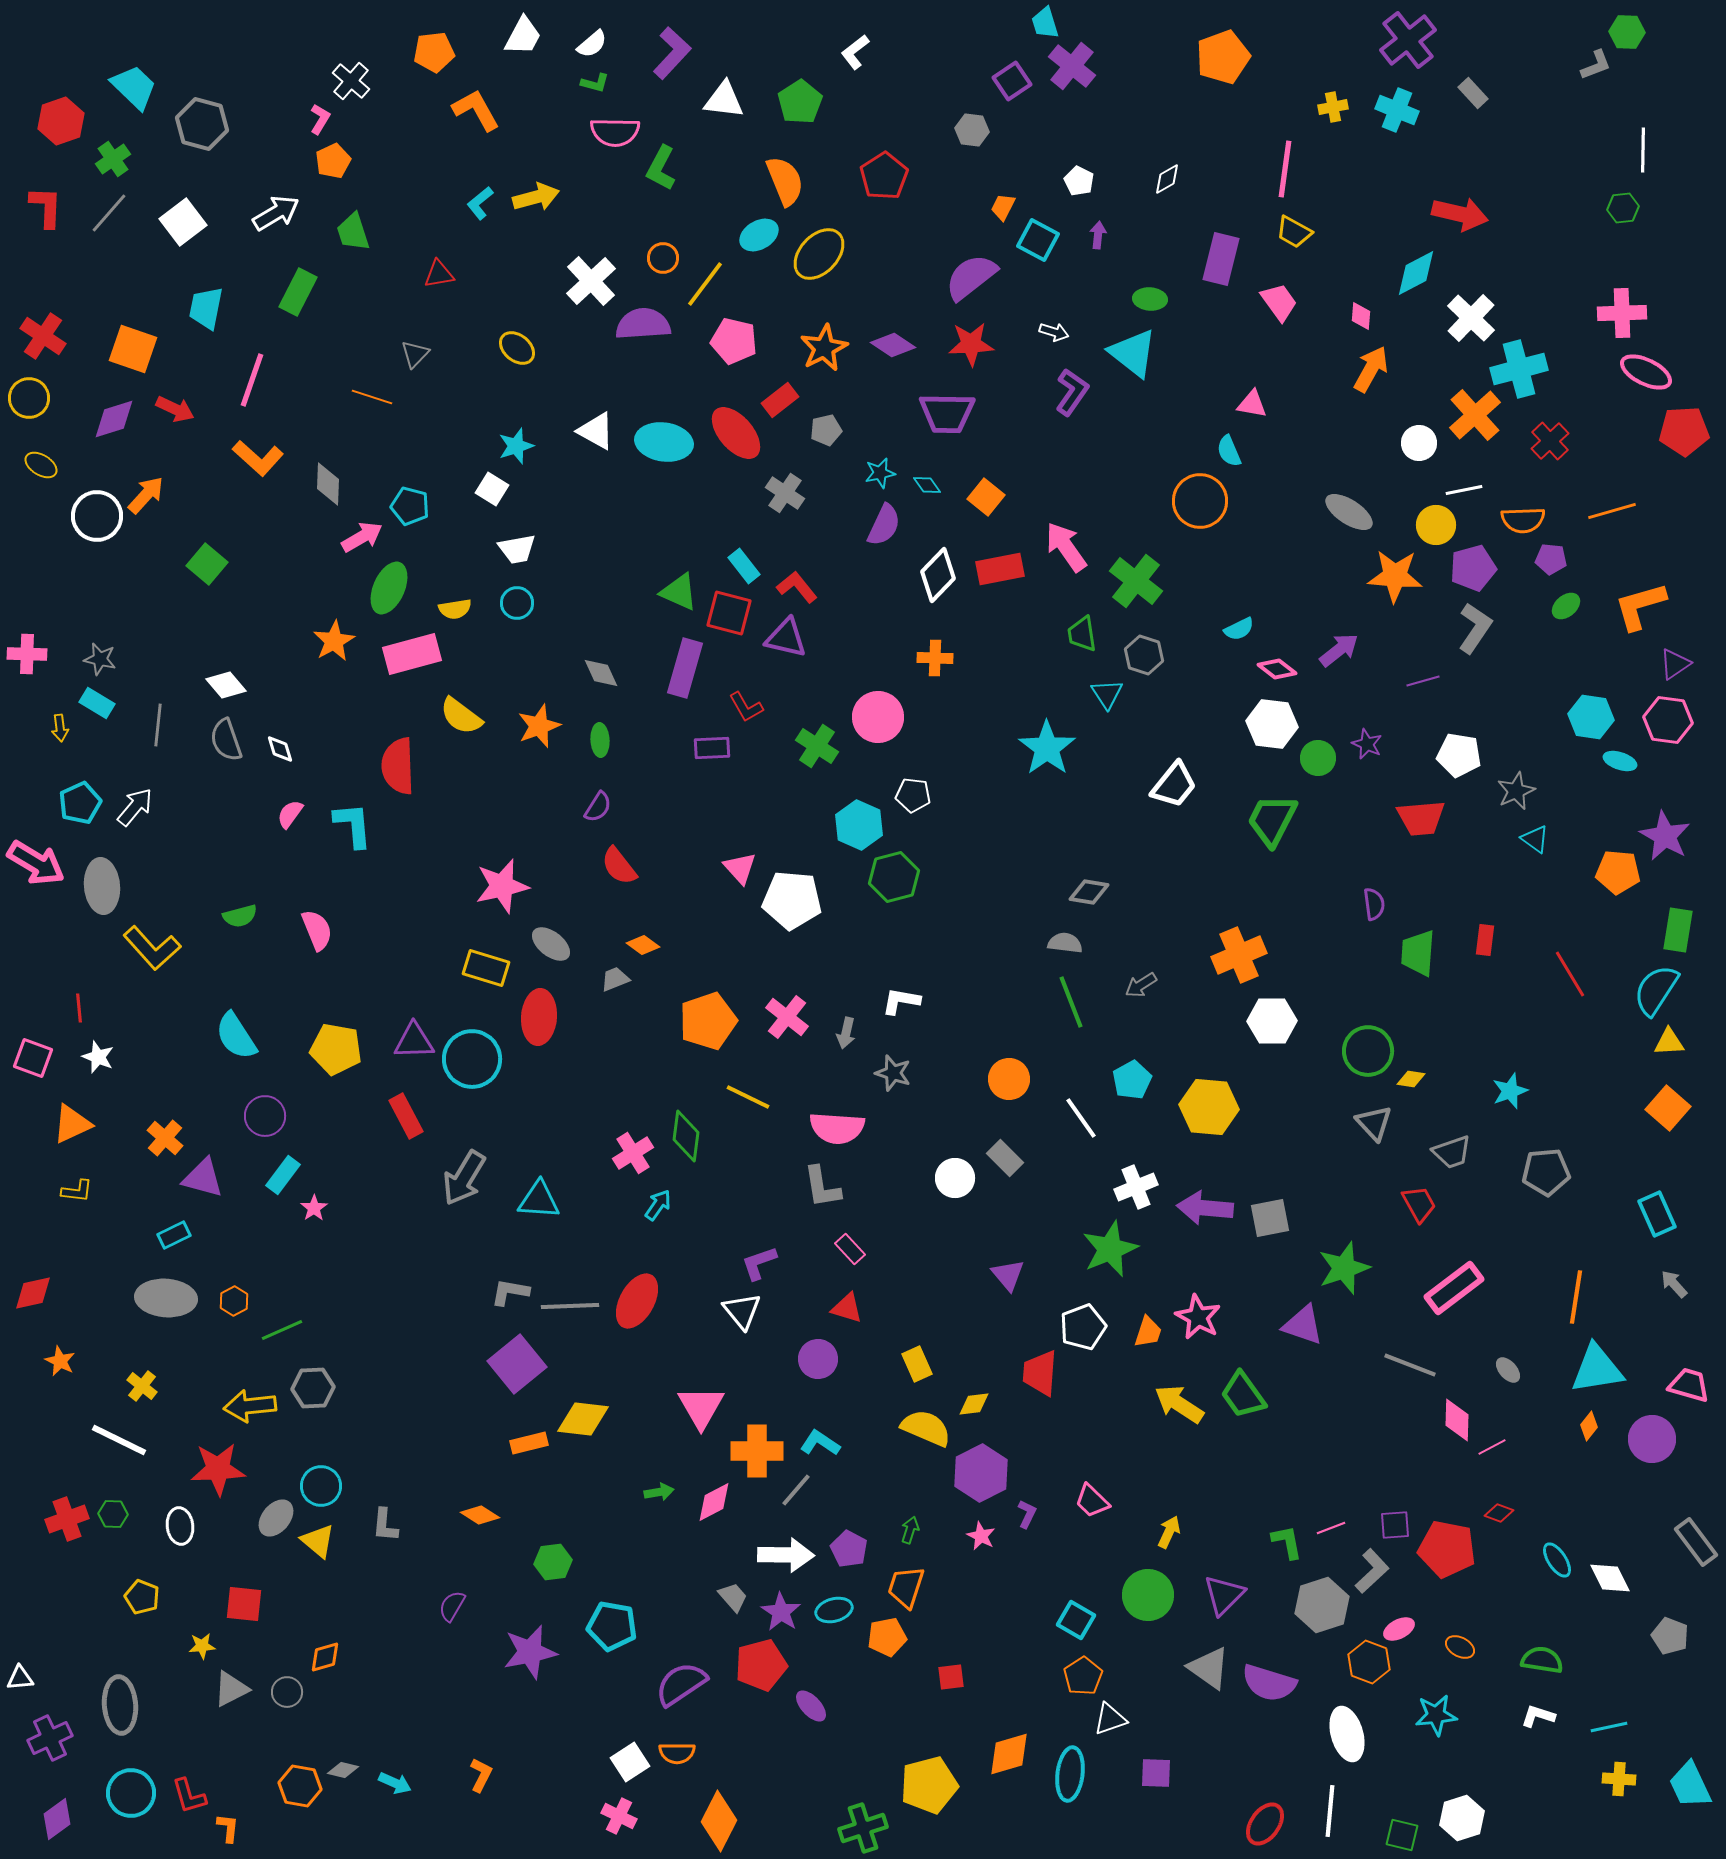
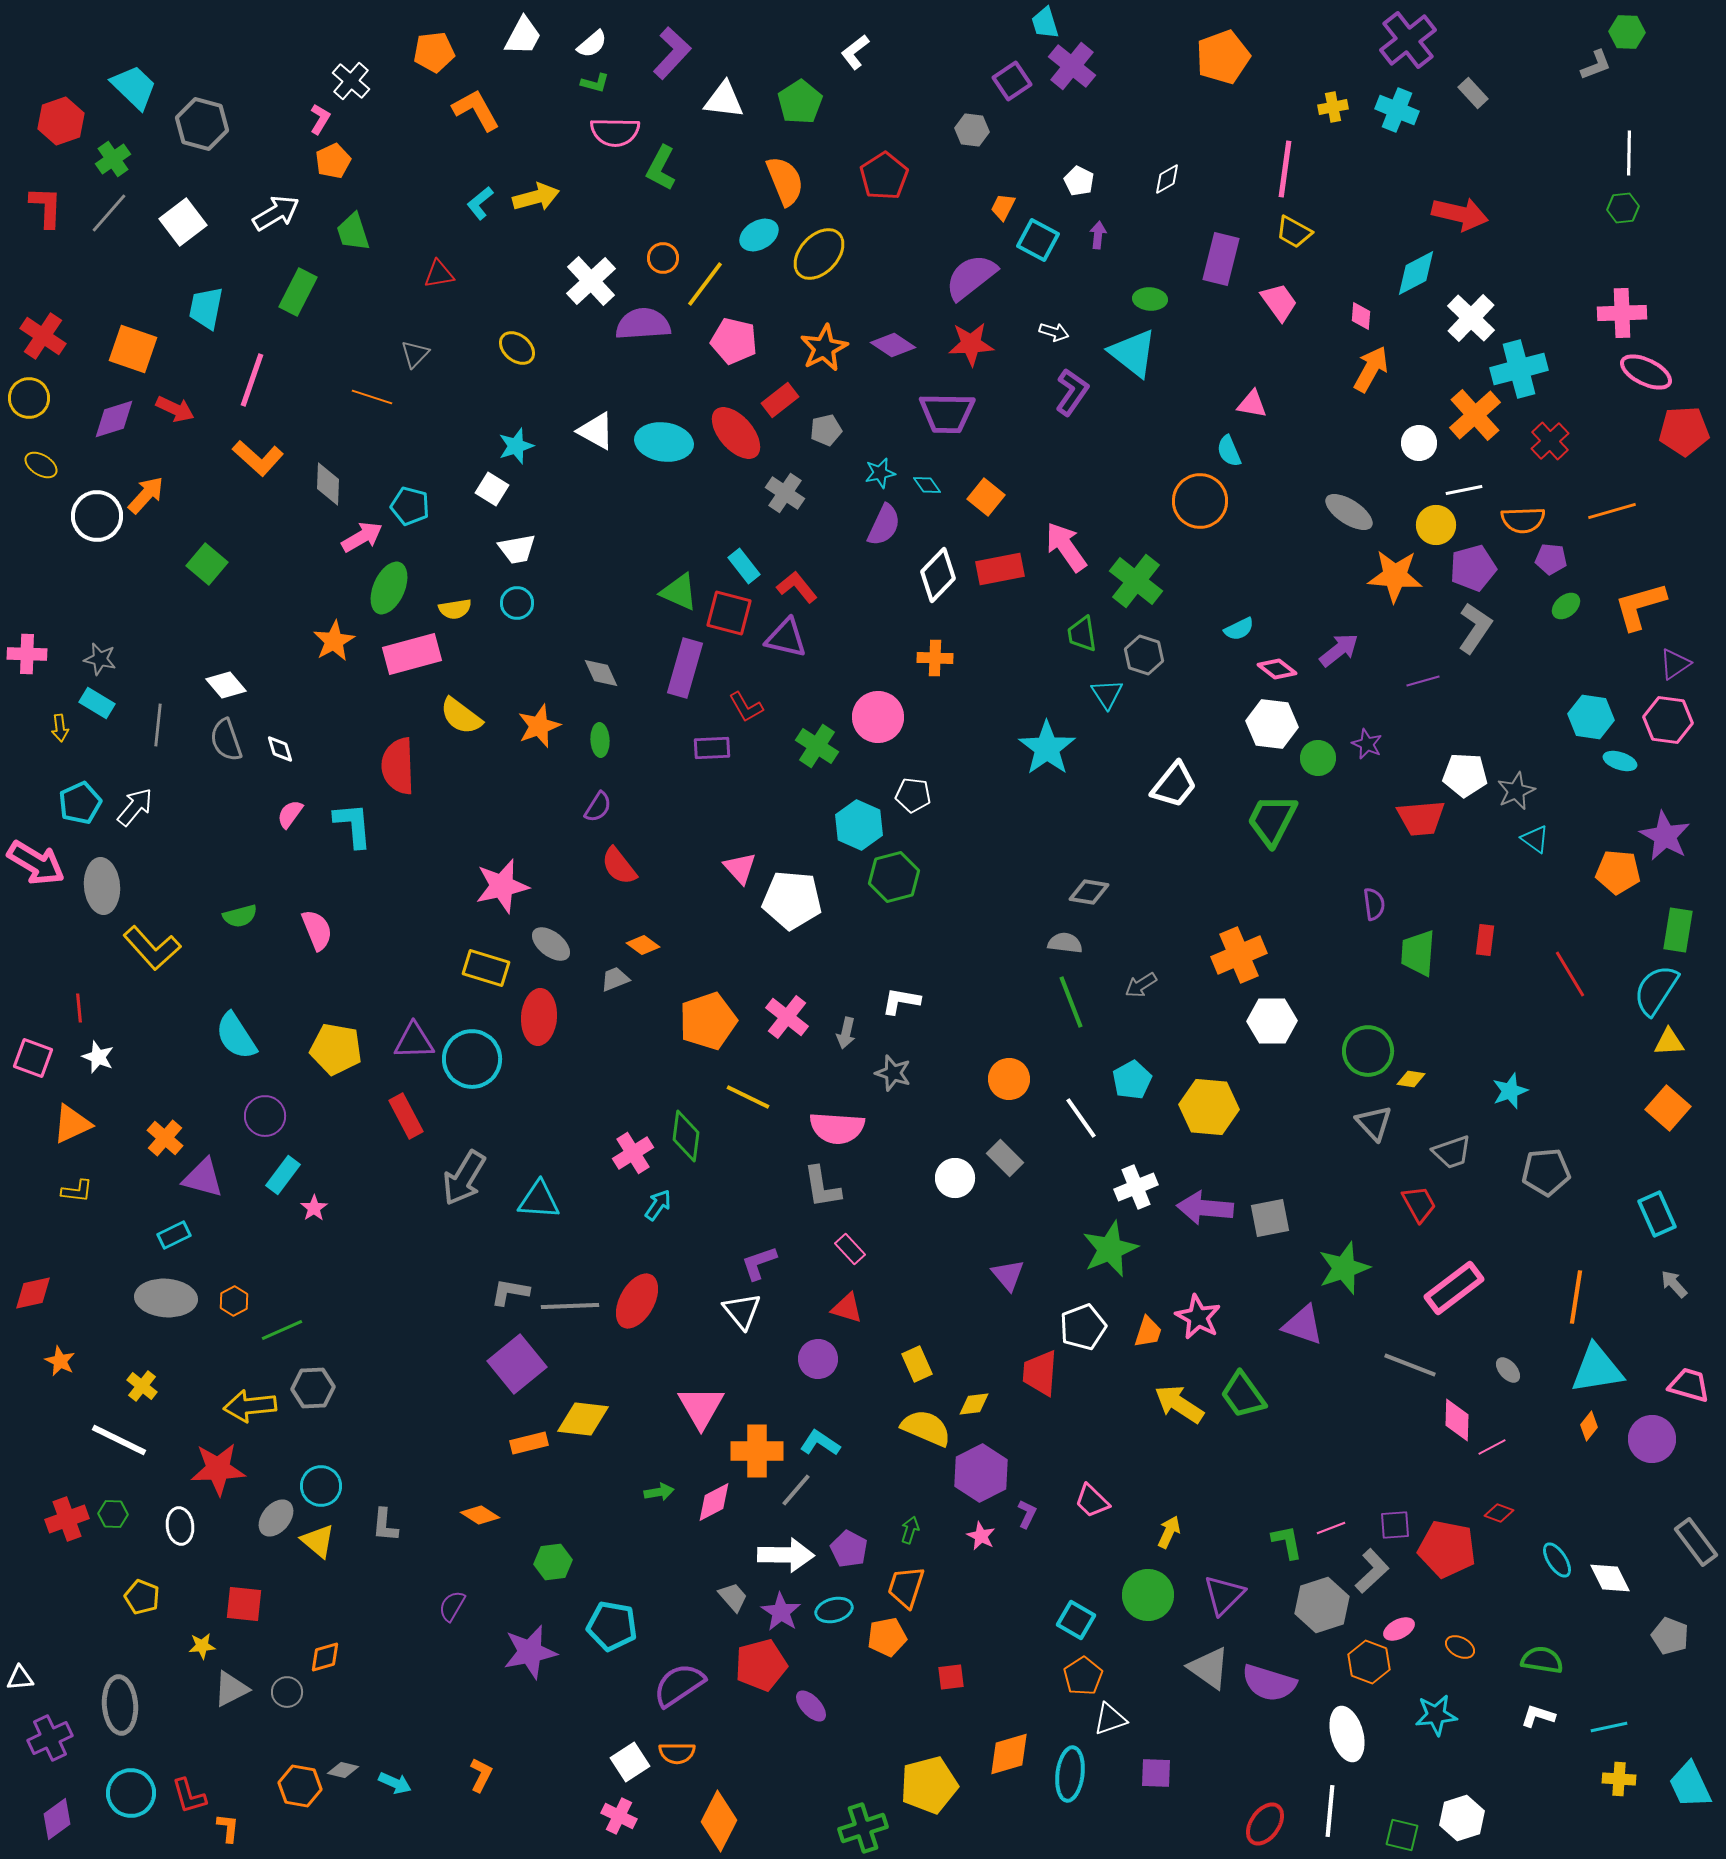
white line at (1643, 150): moved 14 px left, 3 px down
white pentagon at (1459, 755): moved 6 px right, 20 px down; rotated 6 degrees counterclockwise
purple semicircle at (681, 1684): moved 2 px left, 1 px down
